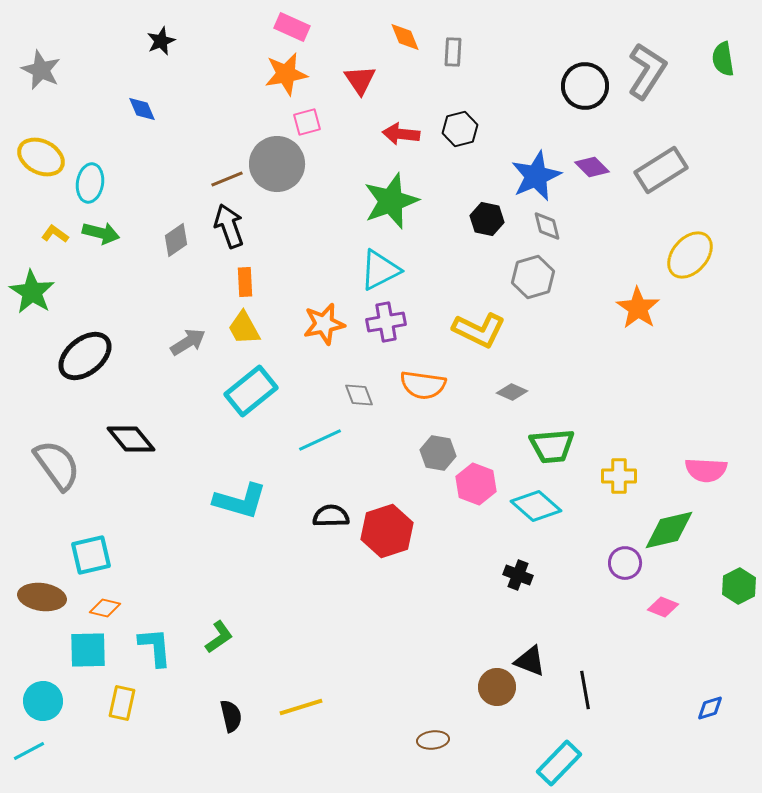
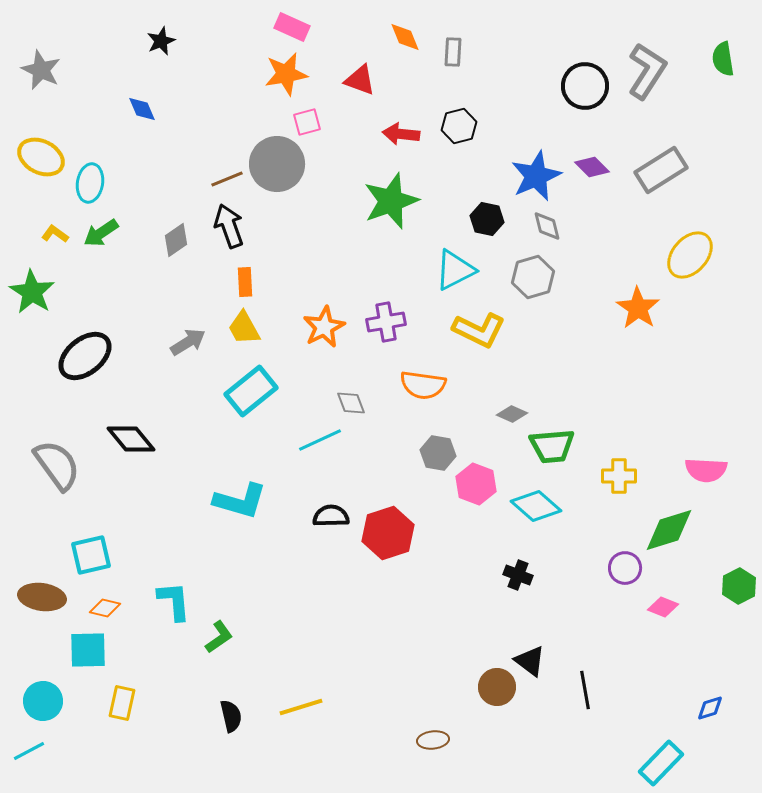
red triangle at (360, 80): rotated 36 degrees counterclockwise
black hexagon at (460, 129): moved 1 px left, 3 px up
green arrow at (101, 233): rotated 132 degrees clockwise
cyan triangle at (380, 270): moved 75 px right
orange star at (324, 324): moved 3 px down; rotated 15 degrees counterclockwise
gray diamond at (512, 392): moved 22 px down
gray diamond at (359, 395): moved 8 px left, 8 px down
green diamond at (669, 530): rotated 4 degrees counterclockwise
red hexagon at (387, 531): moved 1 px right, 2 px down
purple circle at (625, 563): moved 5 px down
cyan L-shape at (155, 647): moved 19 px right, 46 px up
black triangle at (530, 661): rotated 16 degrees clockwise
cyan rectangle at (559, 763): moved 102 px right
